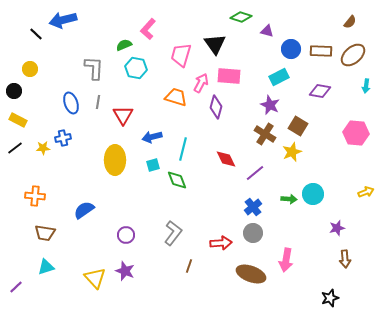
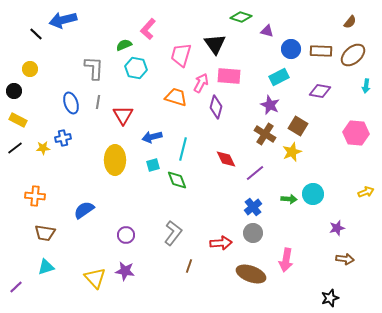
brown arrow at (345, 259): rotated 78 degrees counterclockwise
purple star at (125, 271): rotated 12 degrees counterclockwise
